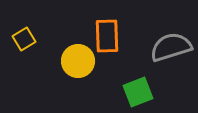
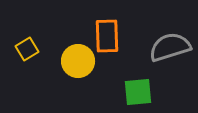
yellow square: moved 3 px right, 10 px down
gray semicircle: moved 1 px left
green square: rotated 16 degrees clockwise
